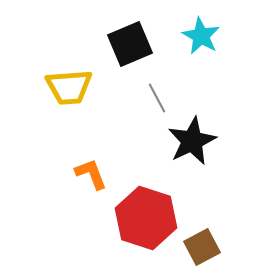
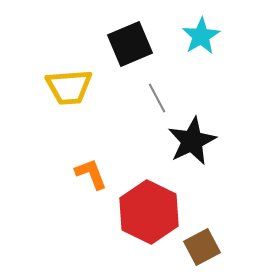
cyan star: rotated 12 degrees clockwise
red hexagon: moved 3 px right, 6 px up; rotated 8 degrees clockwise
